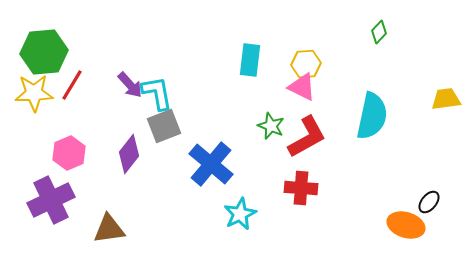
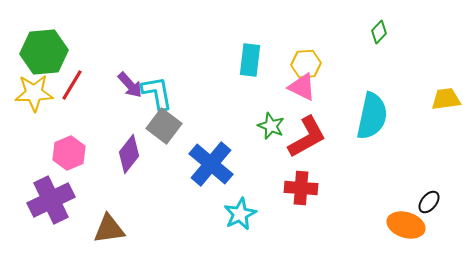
gray square: rotated 32 degrees counterclockwise
